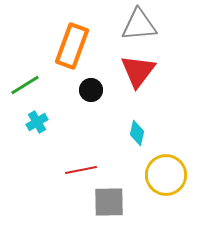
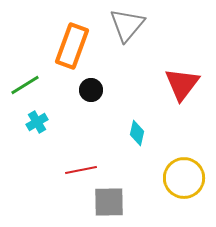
gray triangle: moved 12 px left; rotated 45 degrees counterclockwise
red triangle: moved 44 px right, 13 px down
yellow circle: moved 18 px right, 3 px down
